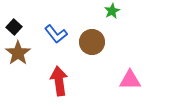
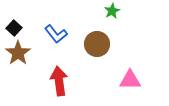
black square: moved 1 px down
brown circle: moved 5 px right, 2 px down
